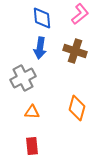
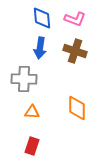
pink L-shape: moved 5 px left, 5 px down; rotated 60 degrees clockwise
gray cross: moved 1 px right, 1 px down; rotated 30 degrees clockwise
orange diamond: rotated 15 degrees counterclockwise
red rectangle: rotated 24 degrees clockwise
